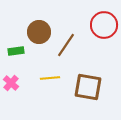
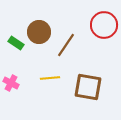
green rectangle: moved 8 px up; rotated 42 degrees clockwise
pink cross: rotated 14 degrees counterclockwise
